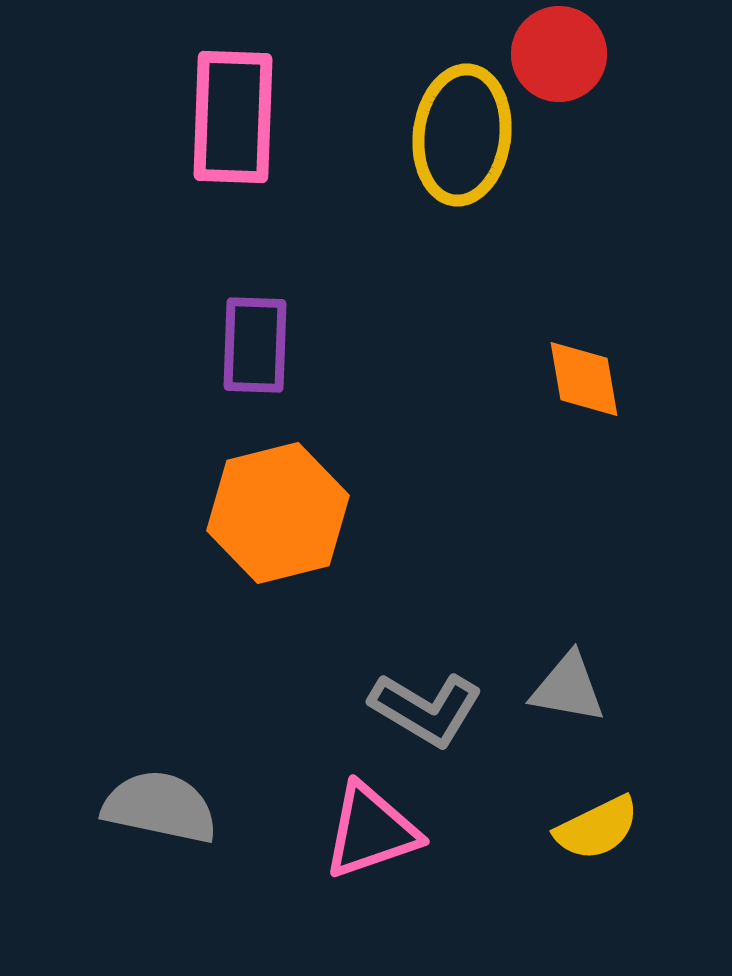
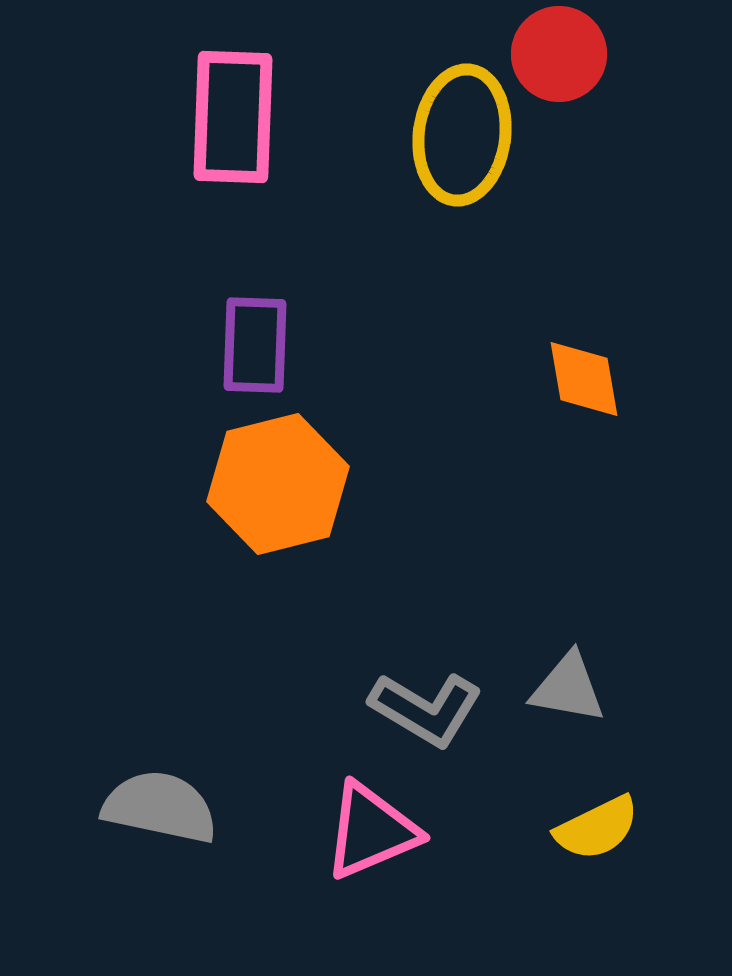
orange hexagon: moved 29 px up
pink triangle: rotated 4 degrees counterclockwise
